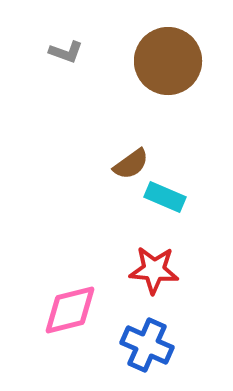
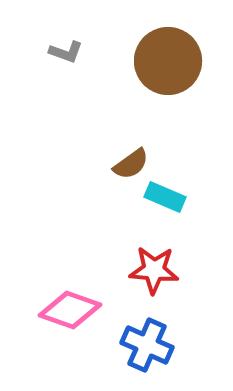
pink diamond: rotated 34 degrees clockwise
